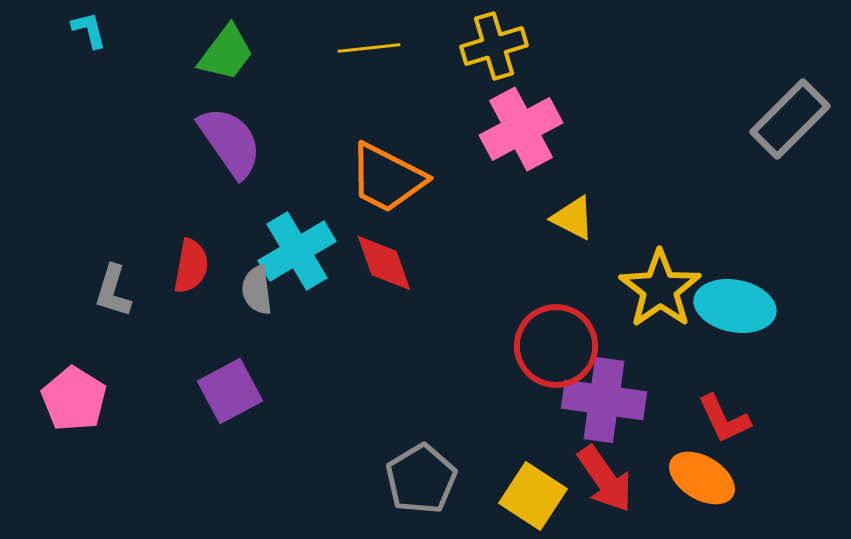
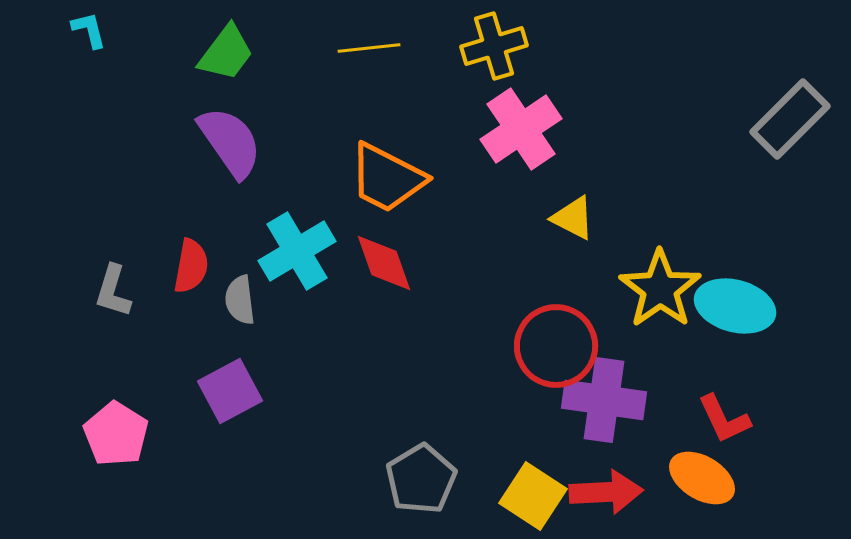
pink cross: rotated 6 degrees counterclockwise
gray semicircle: moved 17 px left, 10 px down
cyan ellipse: rotated 4 degrees clockwise
pink pentagon: moved 42 px right, 35 px down
red arrow: moved 1 px right, 13 px down; rotated 58 degrees counterclockwise
